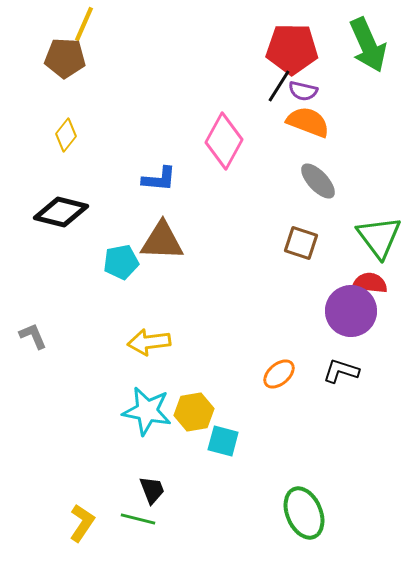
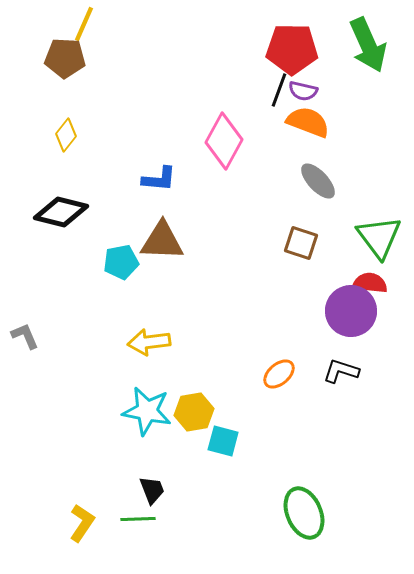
black line: moved 4 px down; rotated 12 degrees counterclockwise
gray L-shape: moved 8 px left
green line: rotated 16 degrees counterclockwise
